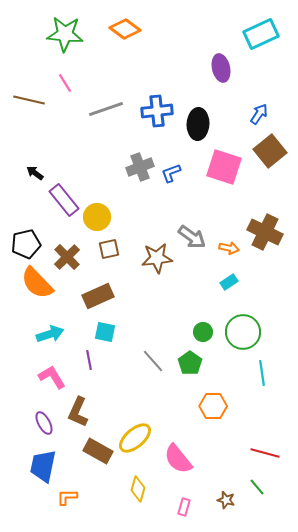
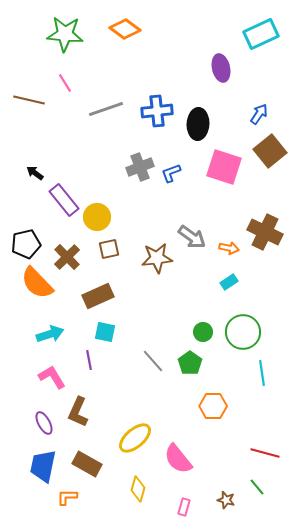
brown rectangle at (98, 451): moved 11 px left, 13 px down
